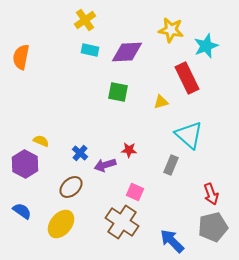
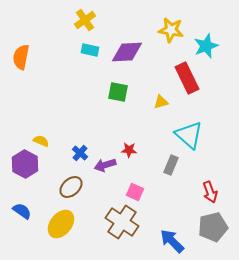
red arrow: moved 1 px left, 2 px up
